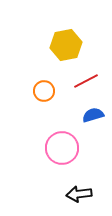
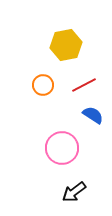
red line: moved 2 px left, 4 px down
orange circle: moved 1 px left, 6 px up
blue semicircle: rotated 50 degrees clockwise
black arrow: moved 5 px left, 2 px up; rotated 30 degrees counterclockwise
